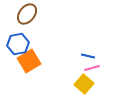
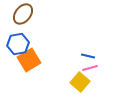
brown ellipse: moved 4 px left
orange square: moved 1 px up
pink line: moved 2 px left
yellow square: moved 4 px left, 2 px up
